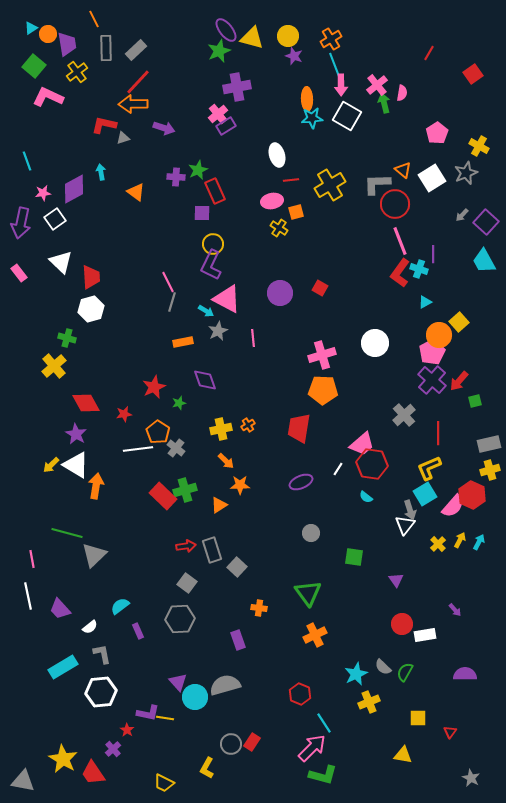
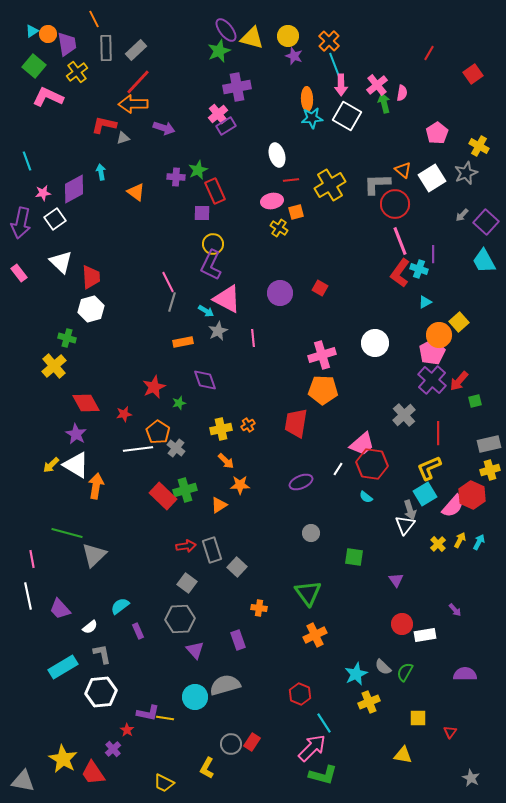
cyan triangle at (31, 28): moved 1 px right, 3 px down
orange cross at (331, 39): moved 2 px left, 2 px down; rotated 15 degrees counterclockwise
red trapezoid at (299, 428): moved 3 px left, 5 px up
purple triangle at (178, 682): moved 17 px right, 32 px up
